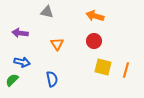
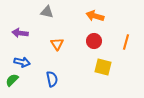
orange line: moved 28 px up
